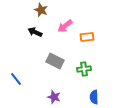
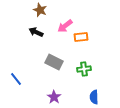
brown star: moved 1 px left
black arrow: moved 1 px right
orange rectangle: moved 6 px left
gray rectangle: moved 1 px left, 1 px down
purple star: rotated 16 degrees clockwise
